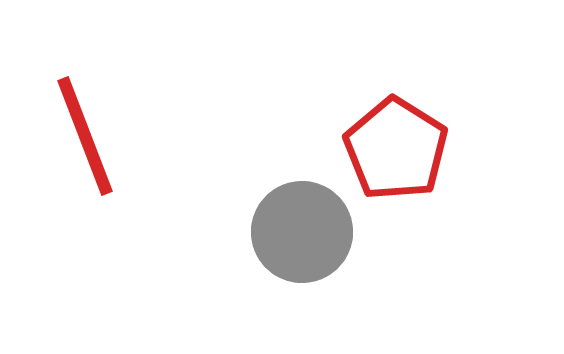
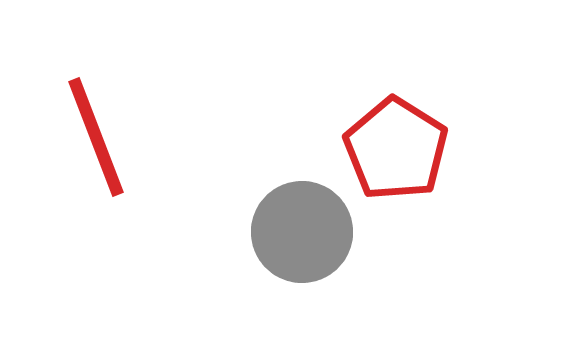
red line: moved 11 px right, 1 px down
